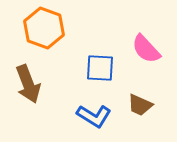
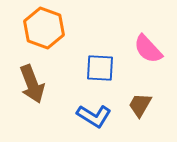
pink semicircle: moved 2 px right
brown arrow: moved 4 px right
brown trapezoid: rotated 96 degrees clockwise
